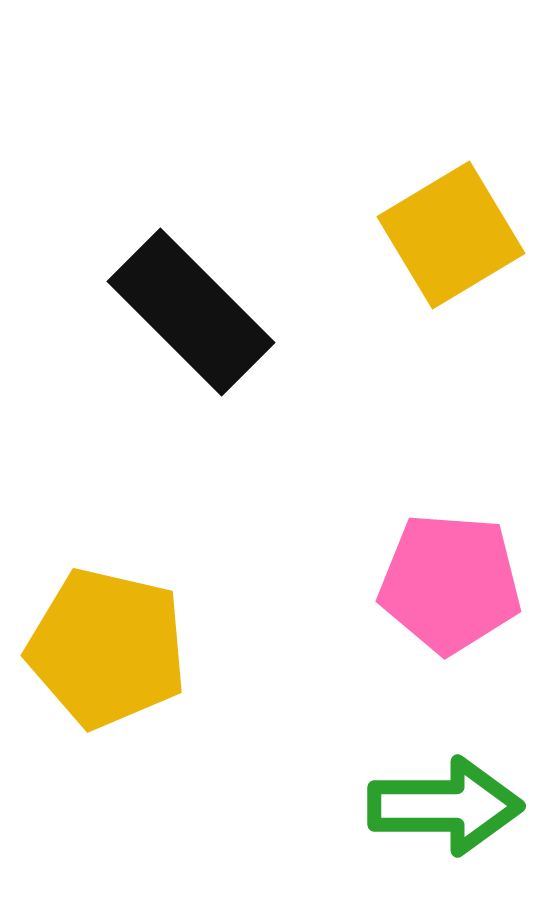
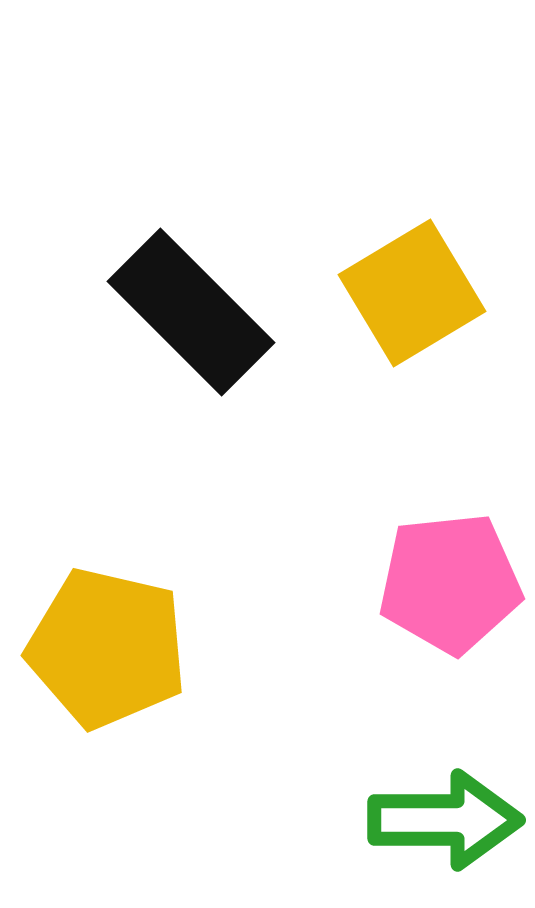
yellow square: moved 39 px left, 58 px down
pink pentagon: rotated 10 degrees counterclockwise
green arrow: moved 14 px down
